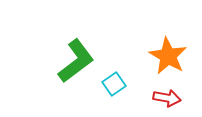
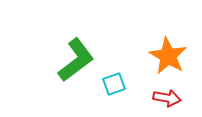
green L-shape: moved 1 px up
cyan square: rotated 15 degrees clockwise
